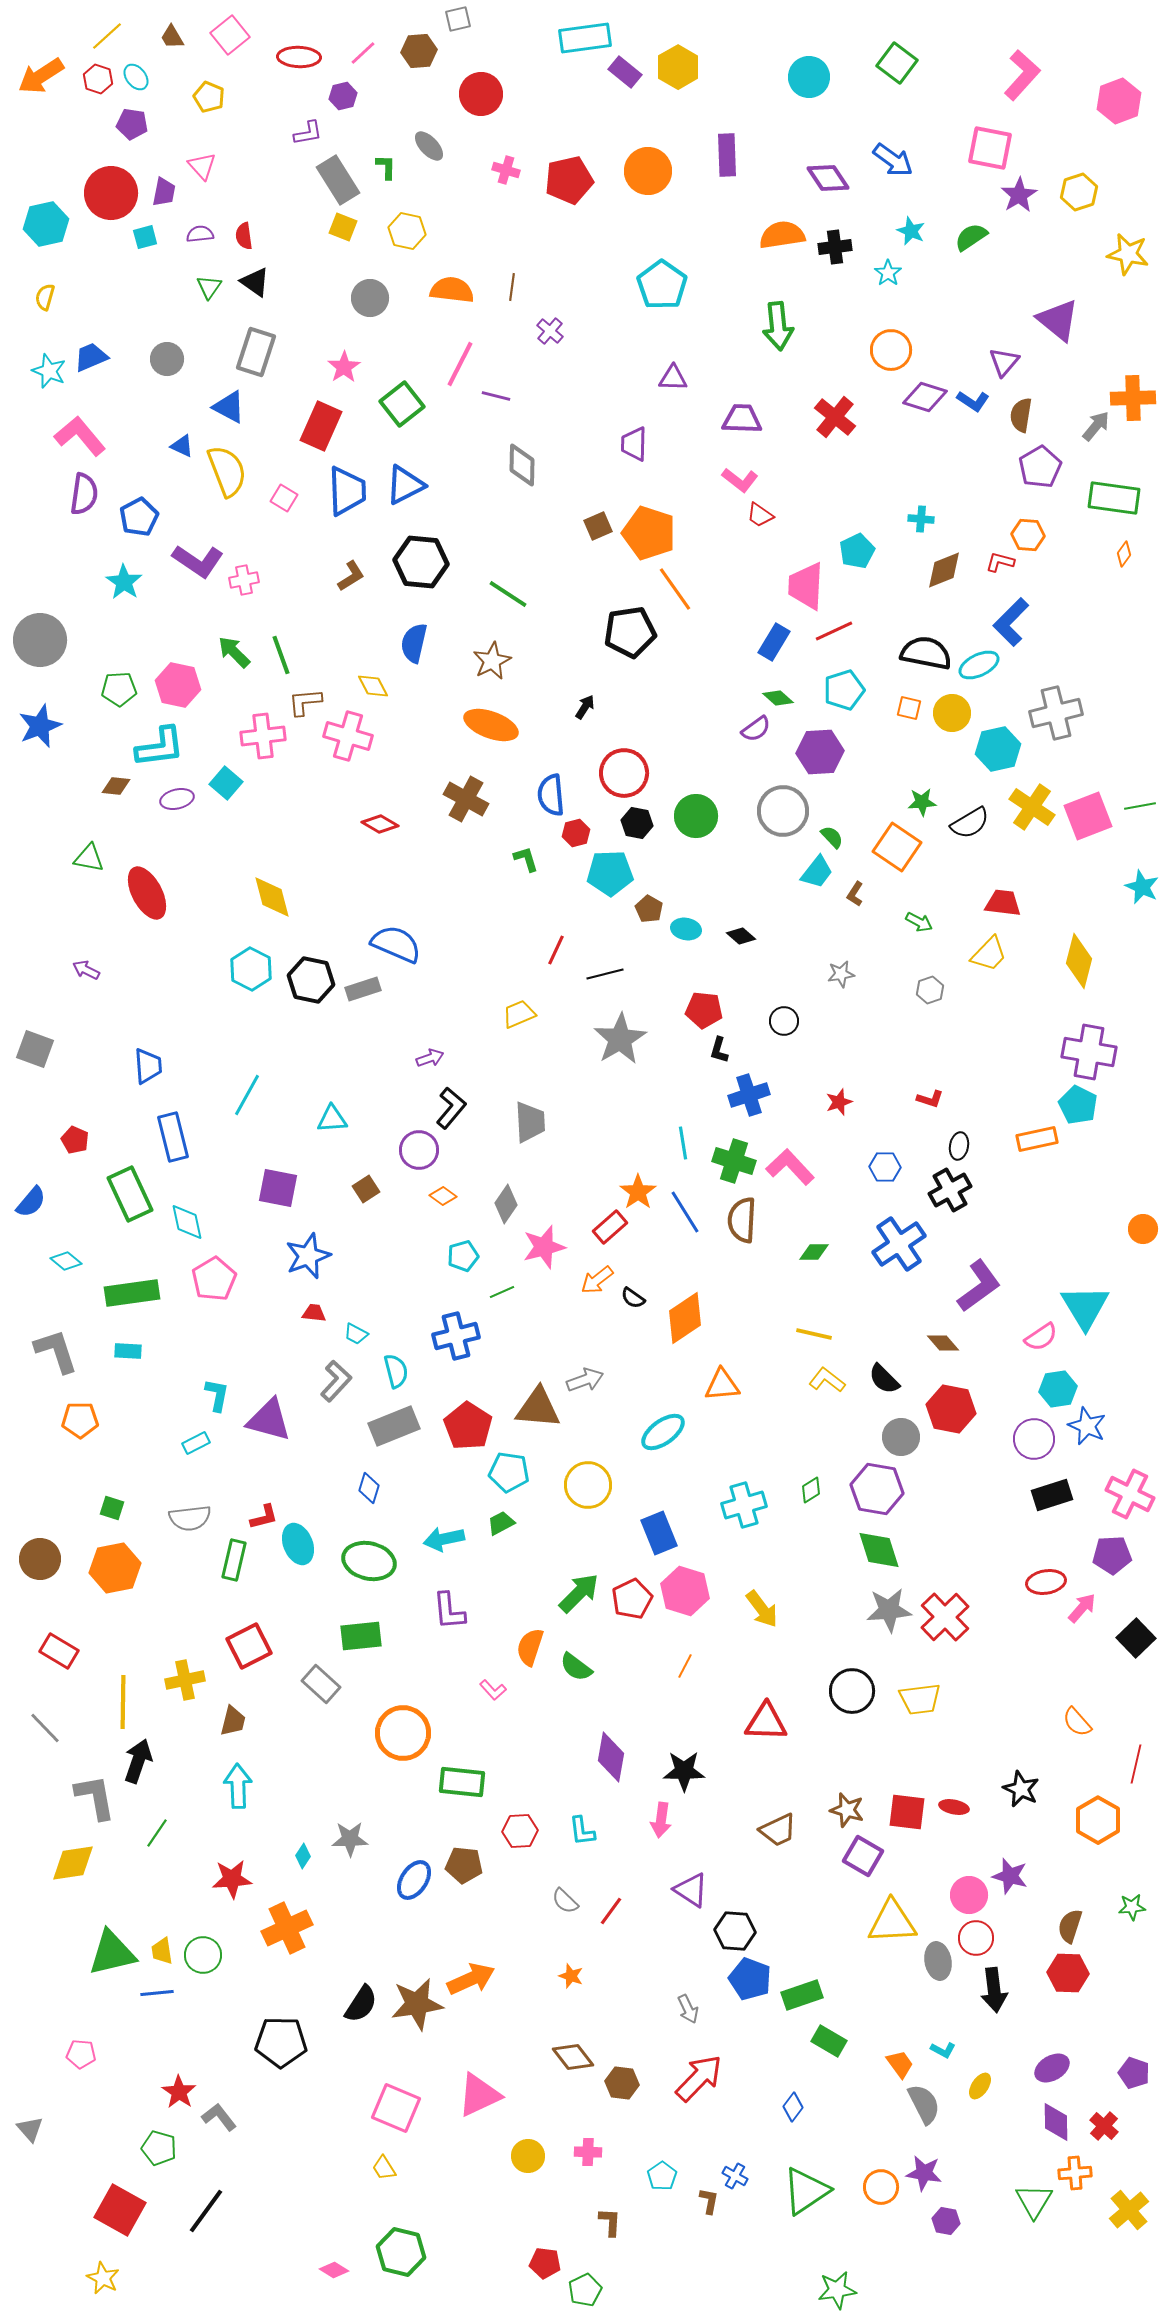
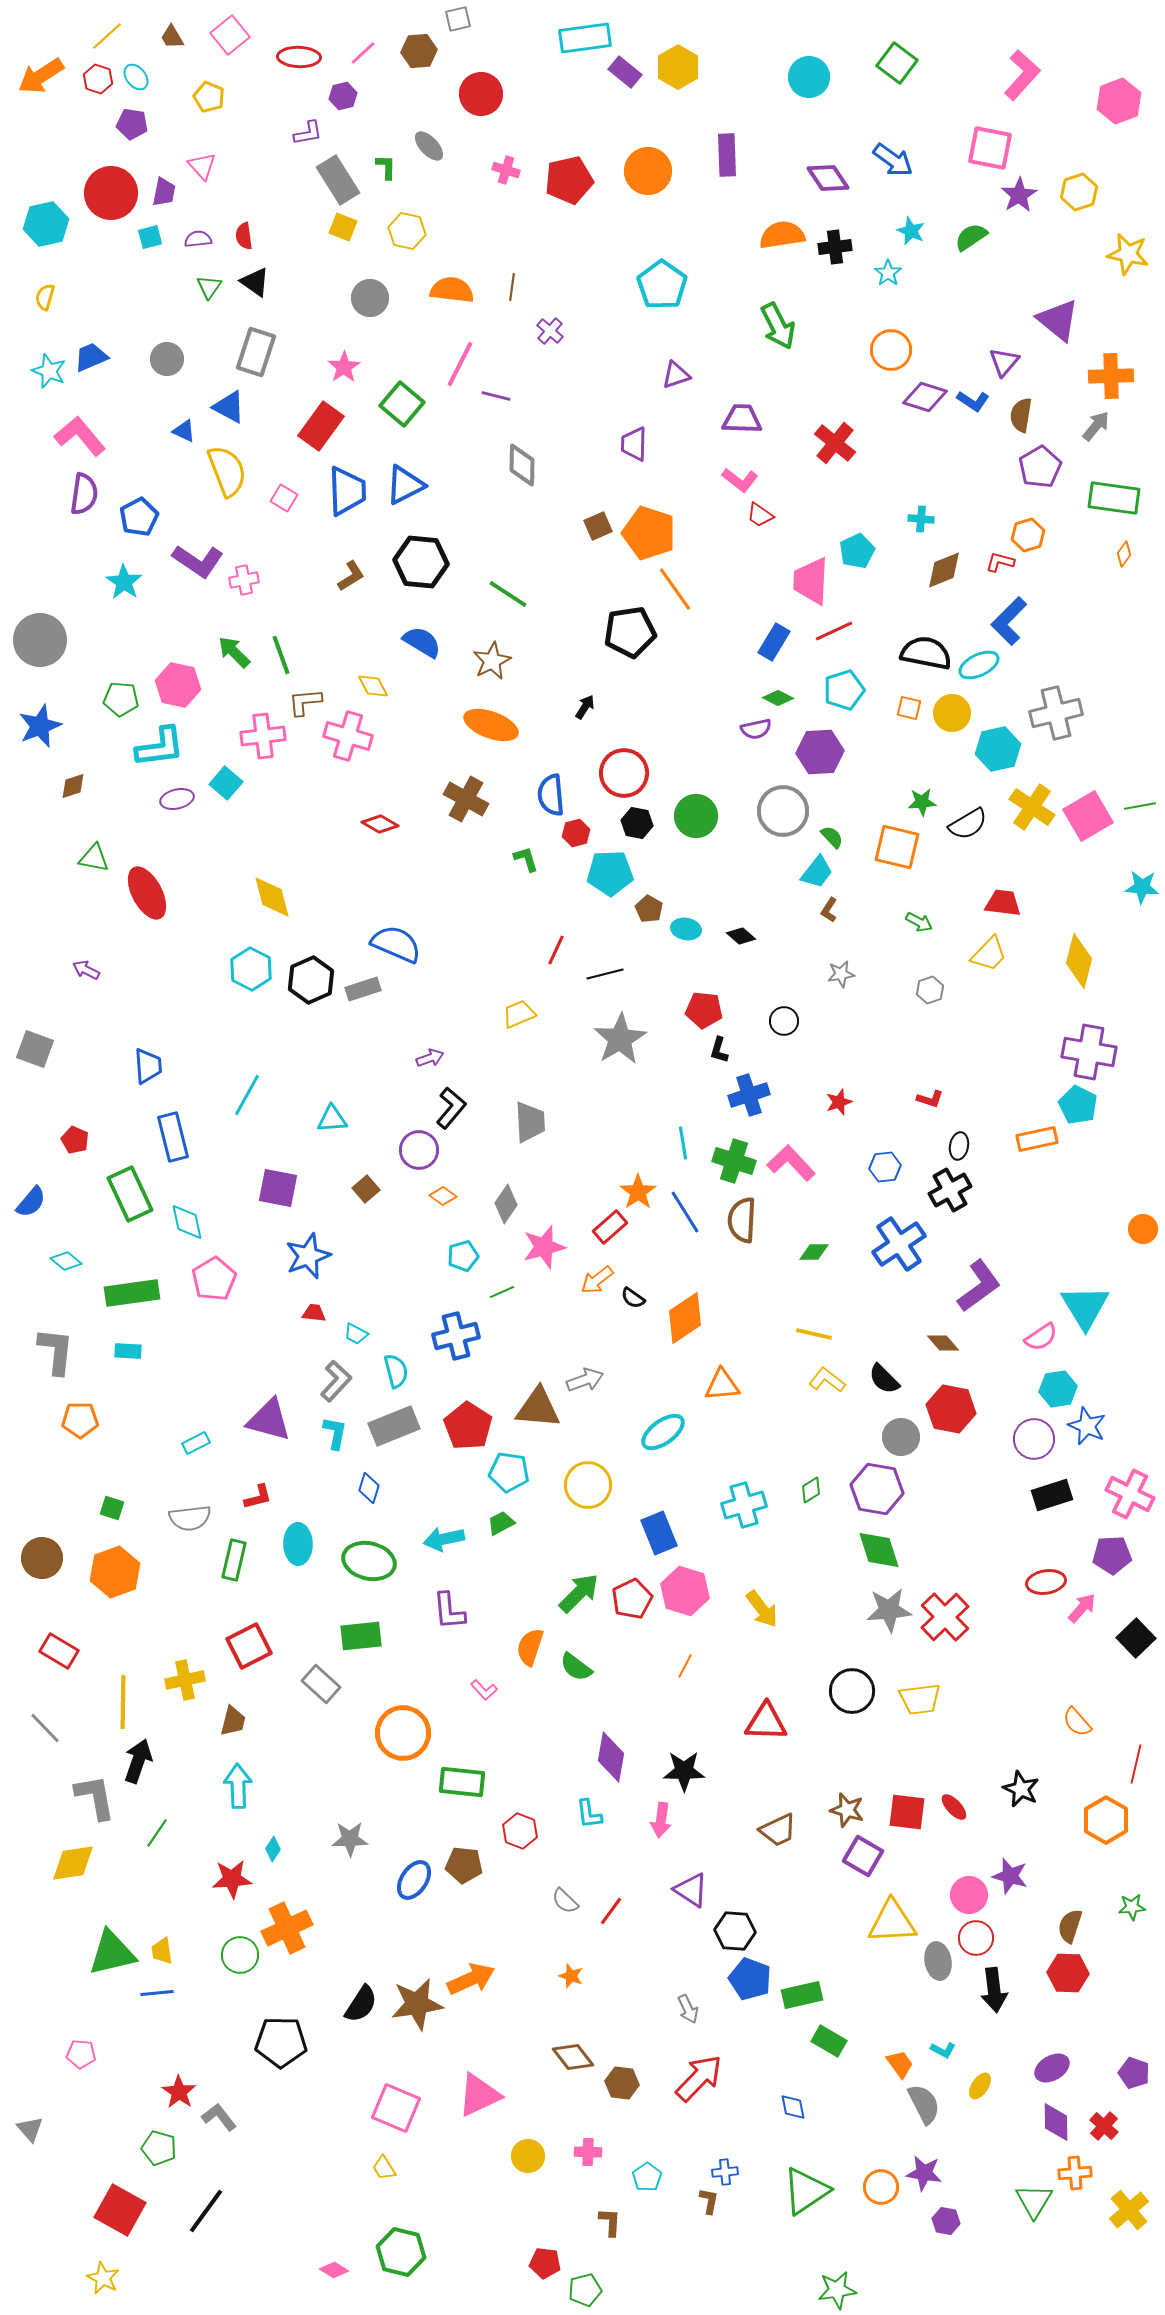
purple semicircle at (200, 234): moved 2 px left, 5 px down
cyan square at (145, 237): moved 5 px right
green arrow at (778, 326): rotated 21 degrees counterclockwise
purple triangle at (673, 378): moved 3 px right, 3 px up; rotated 20 degrees counterclockwise
orange cross at (1133, 398): moved 22 px left, 22 px up
green square at (402, 404): rotated 12 degrees counterclockwise
red cross at (835, 417): moved 26 px down
red rectangle at (321, 426): rotated 12 degrees clockwise
blue triangle at (182, 446): moved 2 px right, 15 px up
orange hexagon at (1028, 535): rotated 20 degrees counterclockwise
pink trapezoid at (806, 586): moved 5 px right, 5 px up
blue L-shape at (1011, 622): moved 2 px left, 1 px up
blue semicircle at (414, 643): moved 8 px right, 1 px up; rotated 108 degrees clockwise
green pentagon at (119, 689): moved 2 px right, 10 px down; rotated 8 degrees clockwise
green diamond at (778, 698): rotated 16 degrees counterclockwise
purple semicircle at (756, 729): rotated 24 degrees clockwise
brown diamond at (116, 786): moved 43 px left; rotated 24 degrees counterclockwise
pink square at (1088, 816): rotated 9 degrees counterclockwise
black semicircle at (970, 823): moved 2 px left, 1 px down
orange square at (897, 847): rotated 21 degrees counterclockwise
green triangle at (89, 858): moved 5 px right
cyan star at (1142, 887): rotated 20 degrees counterclockwise
brown L-shape at (855, 894): moved 26 px left, 16 px down
black hexagon at (311, 980): rotated 24 degrees clockwise
pink L-shape at (790, 1167): moved 1 px right, 4 px up
blue hexagon at (885, 1167): rotated 8 degrees counterclockwise
brown square at (366, 1189): rotated 8 degrees counterclockwise
gray L-shape at (56, 1351): rotated 24 degrees clockwise
cyan L-shape at (217, 1395): moved 118 px right, 38 px down
red L-shape at (264, 1517): moved 6 px left, 20 px up
cyan ellipse at (298, 1544): rotated 21 degrees clockwise
brown circle at (40, 1559): moved 2 px right, 1 px up
orange hexagon at (115, 1568): moved 4 px down; rotated 9 degrees counterclockwise
pink L-shape at (493, 1690): moved 9 px left
red ellipse at (954, 1807): rotated 36 degrees clockwise
orange hexagon at (1098, 1820): moved 8 px right
red hexagon at (520, 1831): rotated 24 degrees clockwise
cyan L-shape at (582, 1831): moved 7 px right, 17 px up
cyan diamond at (303, 1856): moved 30 px left, 7 px up
green circle at (203, 1955): moved 37 px right
green rectangle at (802, 1995): rotated 6 degrees clockwise
blue diamond at (793, 2107): rotated 48 degrees counterclockwise
cyan pentagon at (662, 2176): moved 15 px left, 1 px down
blue cross at (735, 2176): moved 10 px left, 4 px up; rotated 35 degrees counterclockwise
green pentagon at (585, 2290): rotated 12 degrees clockwise
